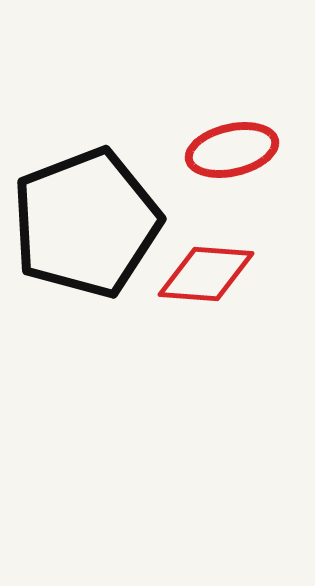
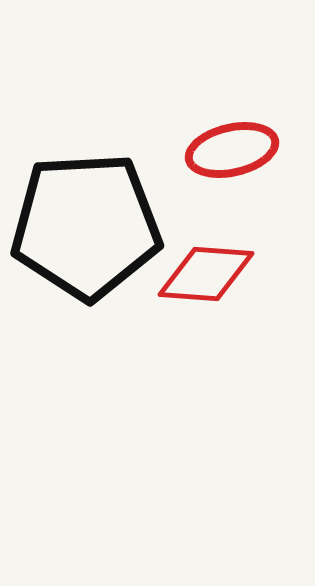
black pentagon: moved 3 px down; rotated 18 degrees clockwise
